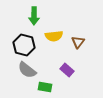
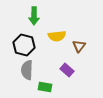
yellow semicircle: moved 3 px right
brown triangle: moved 1 px right, 4 px down
gray semicircle: rotated 54 degrees clockwise
